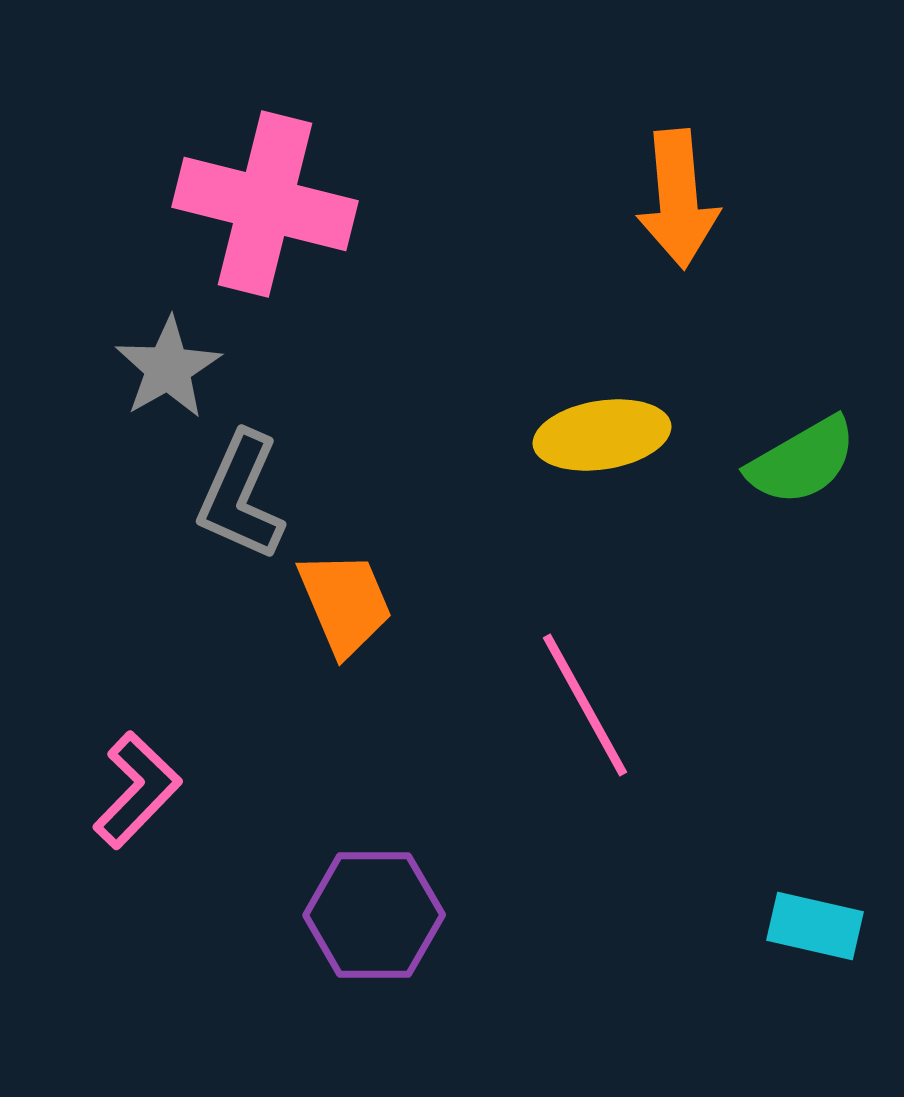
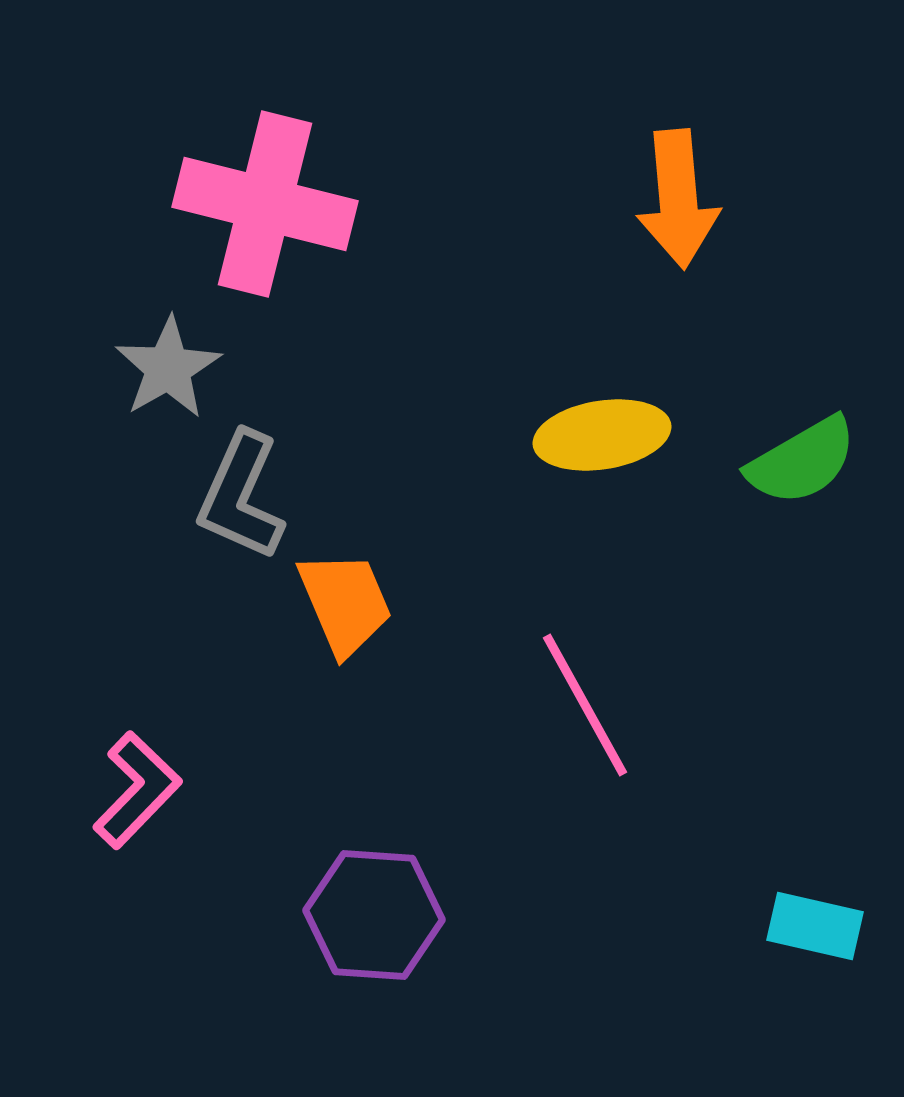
purple hexagon: rotated 4 degrees clockwise
